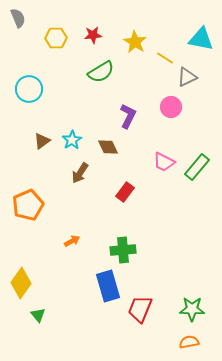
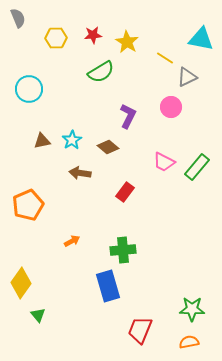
yellow star: moved 8 px left
brown triangle: rotated 24 degrees clockwise
brown diamond: rotated 25 degrees counterclockwise
brown arrow: rotated 65 degrees clockwise
red trapezoid: moved 21 px down
